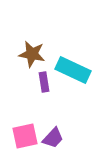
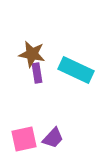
cyan rectangle: moved 3 px right
purple rectangle: moved 7 px left, 9 px up
pink square: moved 1 px left, 3 px down
